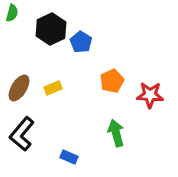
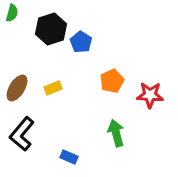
black hexagon: rotated 8 degrees clockwise
brown ellipse: moved 2 px left
